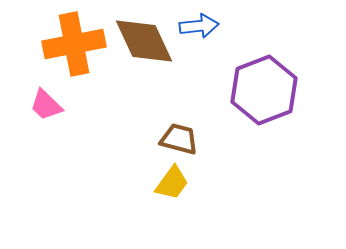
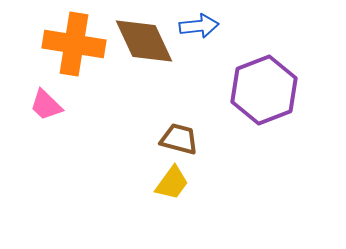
orange cross: rotated 20 degrees clockwise
